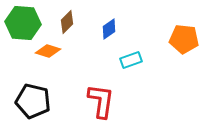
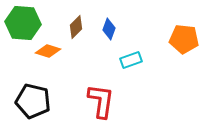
brown diamond: moved 9 px right, 5 px down
blue diamond: rotated 35 degrees counterclockwise
